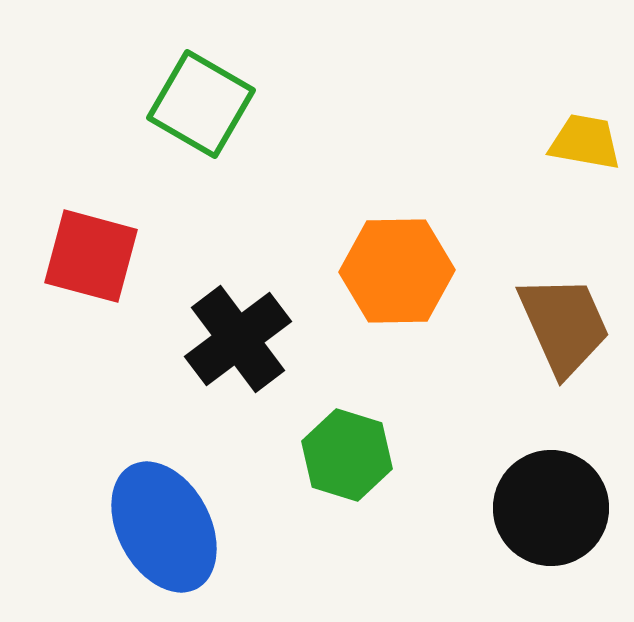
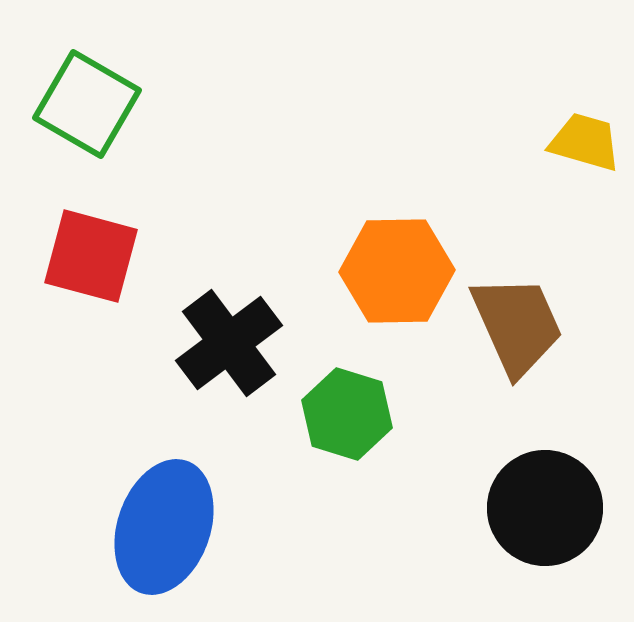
green square: moved 114 px left
yellow trapezoid: rotated 6 degrees clockwise
brown trapezoid: moved 47 px left
black cross: moved 9 px left, 4 px down
green hexagon: moved 41 px up
black circle: moved 6 px left
blue ellipse: rotated 47 degrees clockwise
